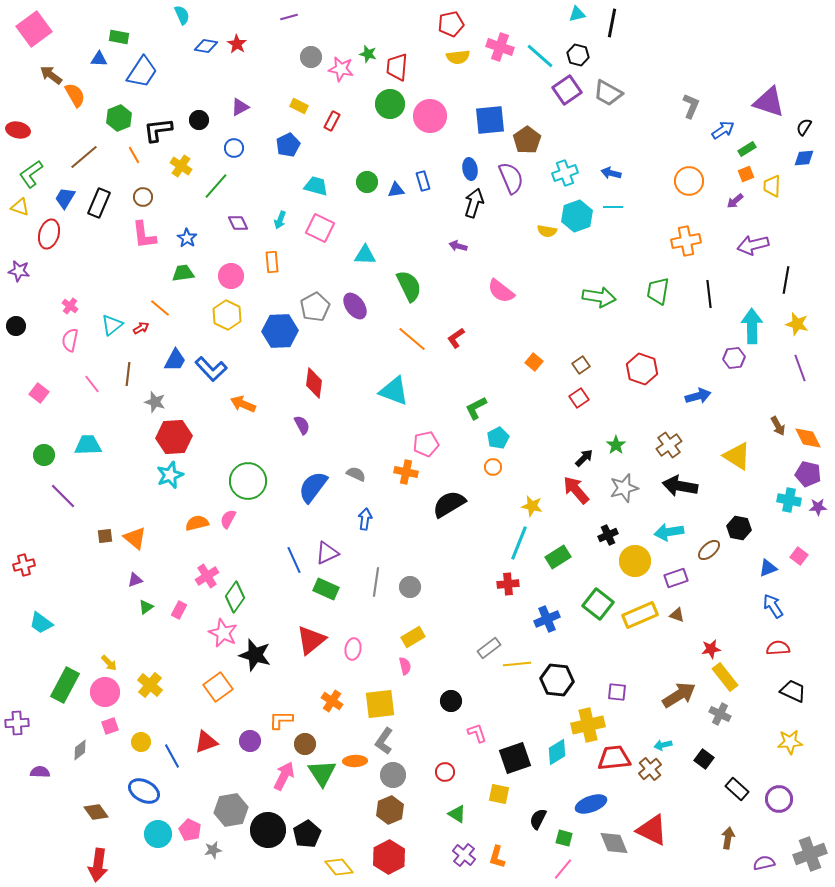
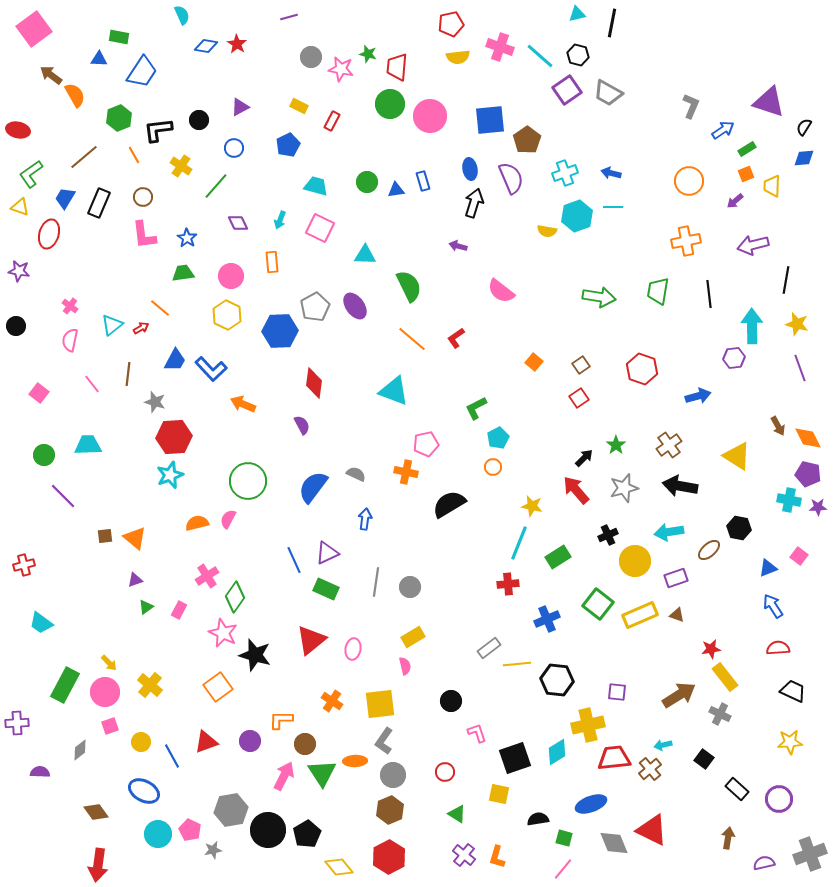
black semicircle at (538, 819): rotated 55 degrees clockwise
